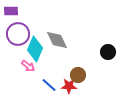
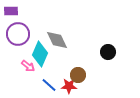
cyan diamond: moved 5 px right, 5 px down
